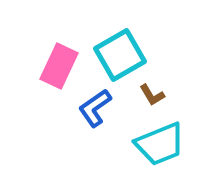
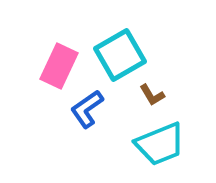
blue L-shape: moved 8 px left, 1 px down
